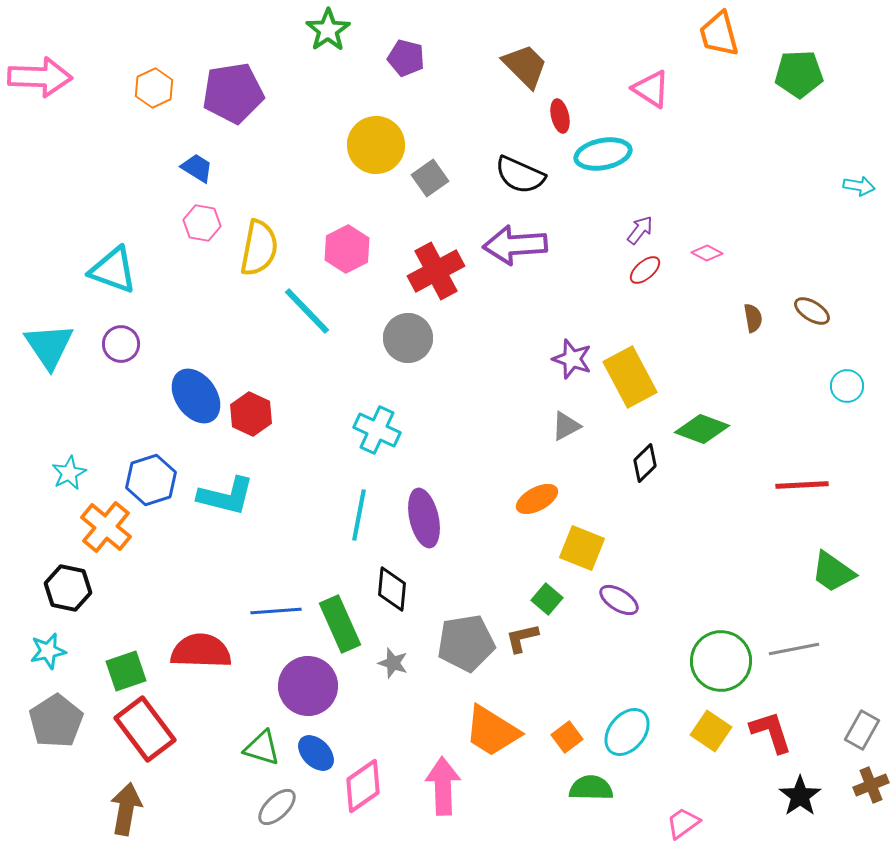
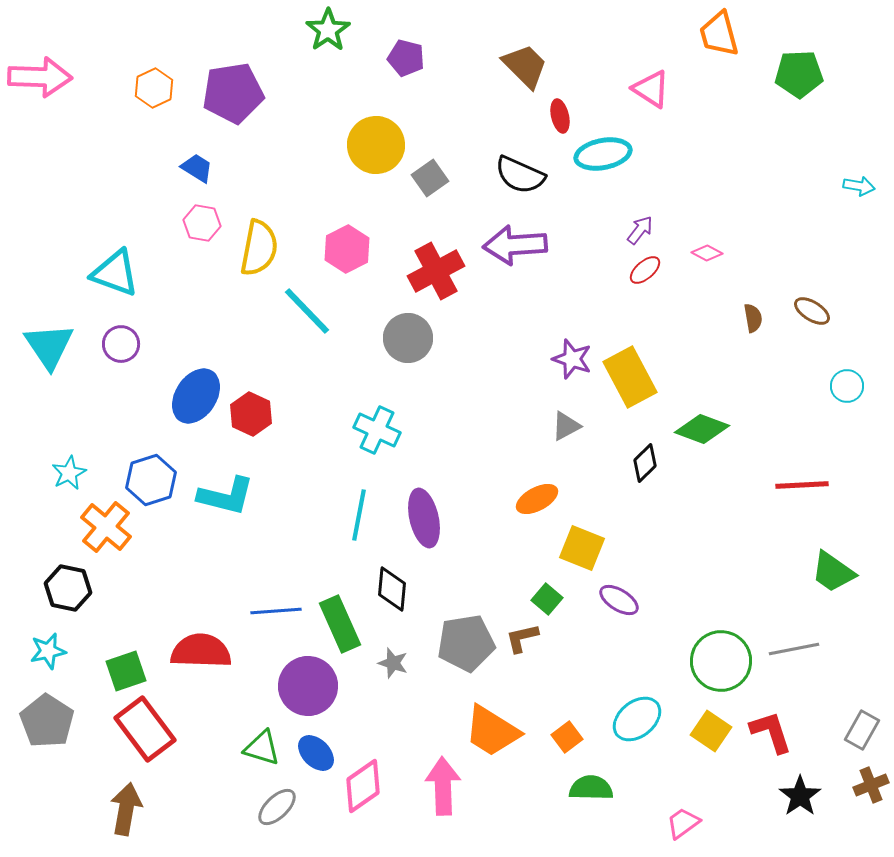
cyan triangle at (113, 270): moved 2 px right, 3 px down
blue ellipse at (196, 396): rotated 68 degrees clockwise
gray pentagon at (56, 721): moved 9 px left; rotated 6 degrees counterclockwise
cyan ellipse at (627, 732): moved 10 px right, 13 px up; rotated 12 degrees clockwise
